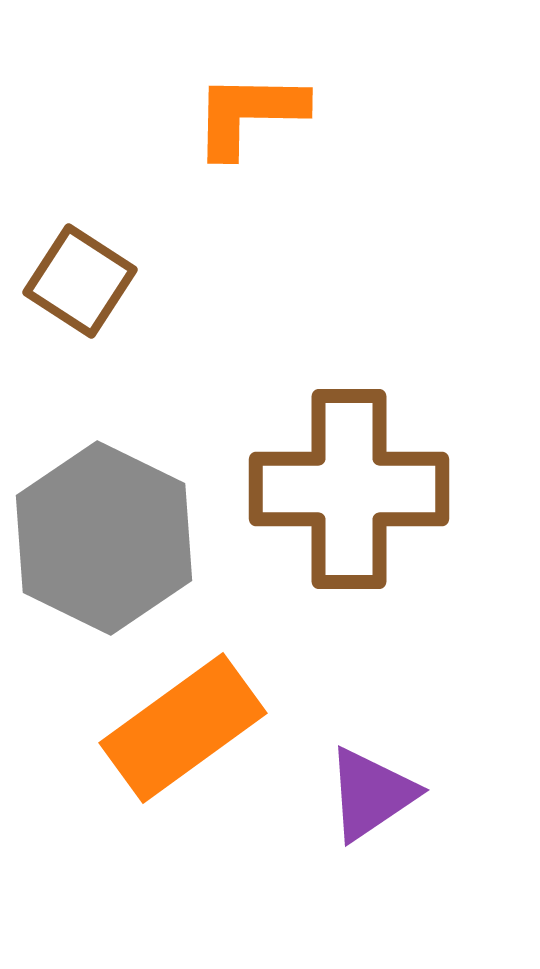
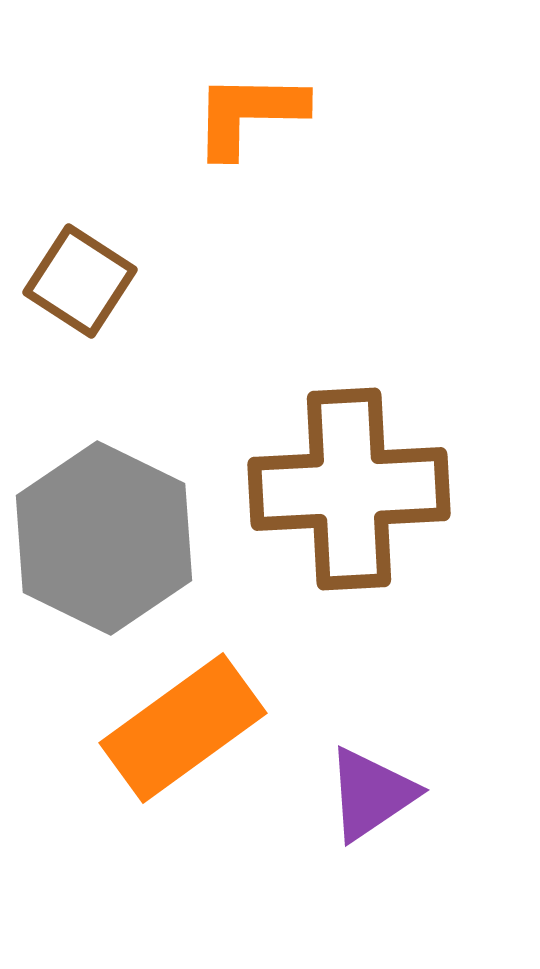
brown cross: rotated 3 degrees counterclockwise
